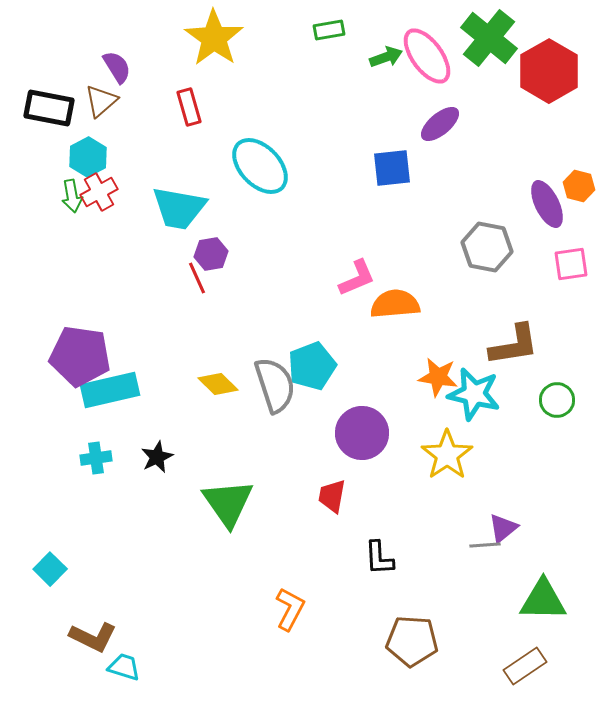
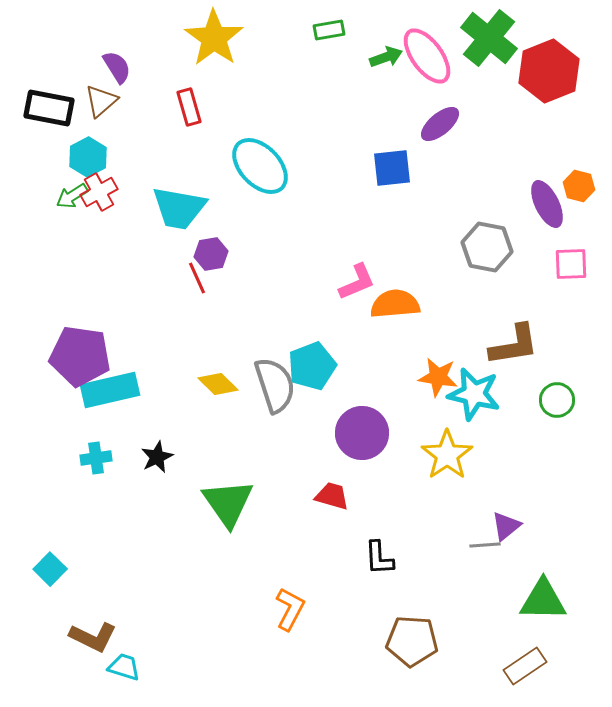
red hexagon at (549, 71): rotated 8 degrees clockwise
green arrow at (72, 196): rotated 68 degrees clockwise
pink square at (571, 264): rotated 6 degrees clockwise
pink L-shape at (357, 278): moved 4 px down
red trapezoid at (332, 496): rotated 96 degrees clockwise
purple triangle at (503, 528): moved 3 px right, 2 px up
